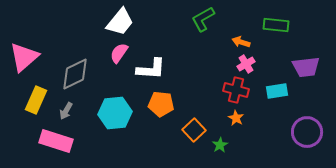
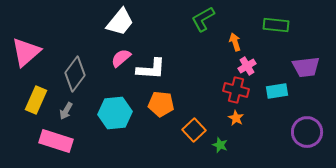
orange arrow: moved 6 px left; rotated 54 degrees clockwise
pink semicircle: moved 2 px right, 5 px down; rotated 15 degrees clockwise
pink triangle: moved 2 px right, 5 px up
pink cross: moved 1 px right, 2 px down
gray diamond: rotated 28 degrees counterclockwise
green star: rotated 21 degrees counterclockwise
